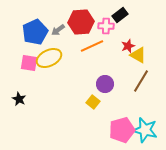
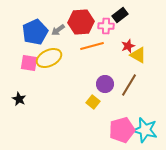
orange line: rotated 10 degrees clockwise
brown line: moved 12 px left, 4 px down
